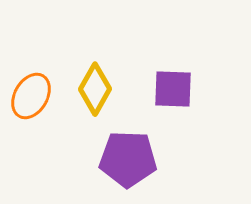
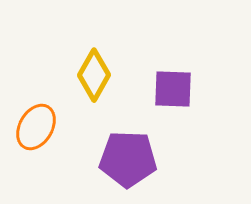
yellow diamond: moved 1 px left, 14 px up
orange ellipse: moved 5 px right, 31 px down
